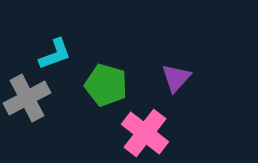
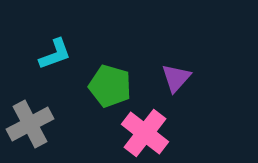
green pentagon: moved 4 px right, 1 px down
gray cross: moved 3 px right, 26 px down
